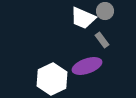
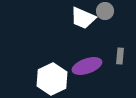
gray rectangle: moved 18 px right, 16 px down; rotated 42 degrees clockwise
